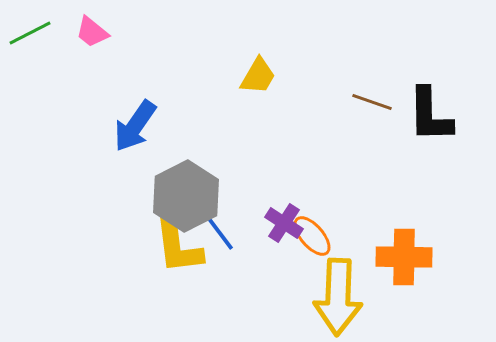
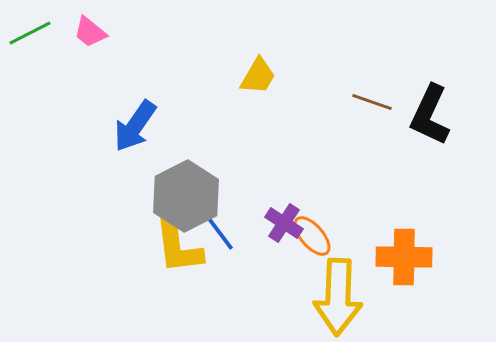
pink trapezoid: moved 2 px left
black L-shape: rotated 26 degrees clockwise
